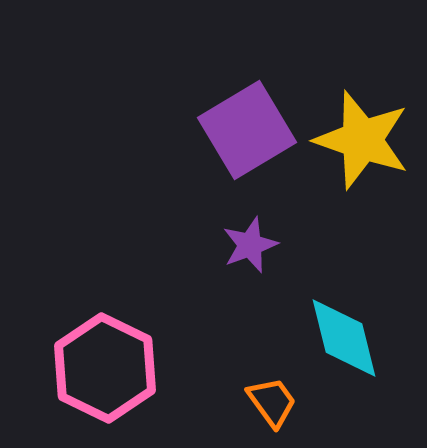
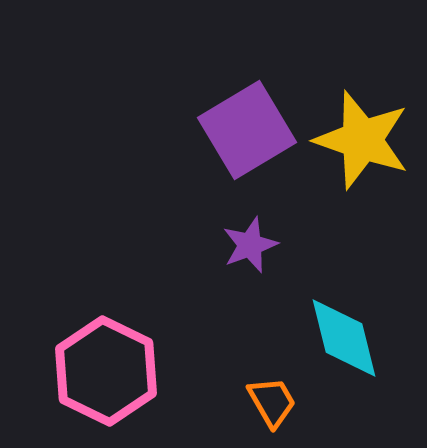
pink hexagon: moved 1 px right, 3 px down
orange trapezoid: rotated 6 degrees clockwise
